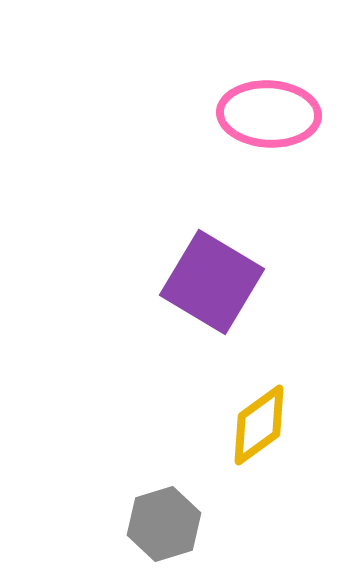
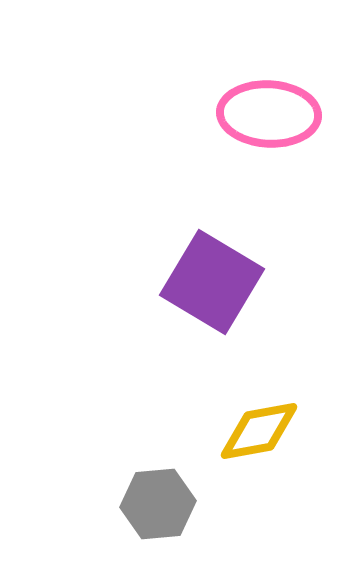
yellow diamond: moved 6 px down; rotated 26 degrees clockwise
gray hexagon: moved 6 px left, 20 px up; rotated 12 degrees clockwise
